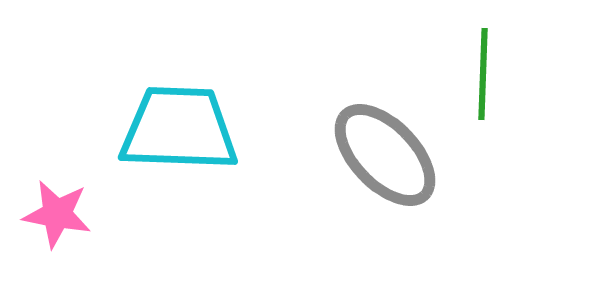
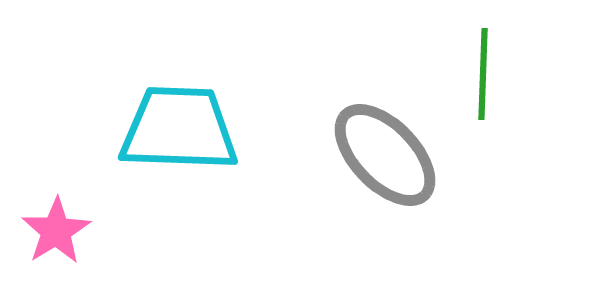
pink star: moved 1 px left, 17 px down; rotated 30 degrees clockwise
